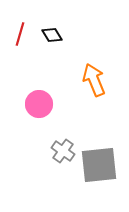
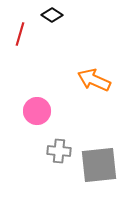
black diamond: moved 20 px up; rotated 25 degrees counterclockwise
orange arrow: rotated 44 degrees counterclockwise
pink circle: moved 2 px left, 7 px down
gray cross: moved 4 px left; rotated 30 degrees counterclockwise
